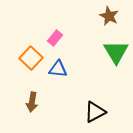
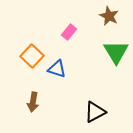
pink rectangle: moved 14 px right, 6 px up
orange square: moved 1 px right, 2 px up
blue triangle: moved 1 px left; rotated 12 degrees clockwise
brown arrow: moved 1 px right
